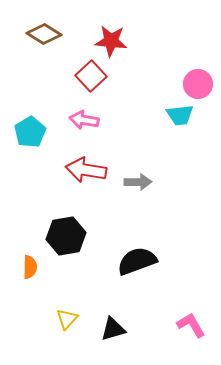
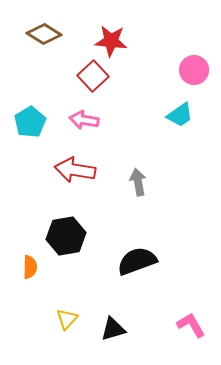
red square: moved 2 px right
pink circle: moved 4 px left, 14 px up
cyan trapezoid: rotated 28 degrees counterclockwise
cyan pentagon: moved 10 px up
red arrow: moved 11 px left
gray arrow: rotated 100 degrees counterclockwise
